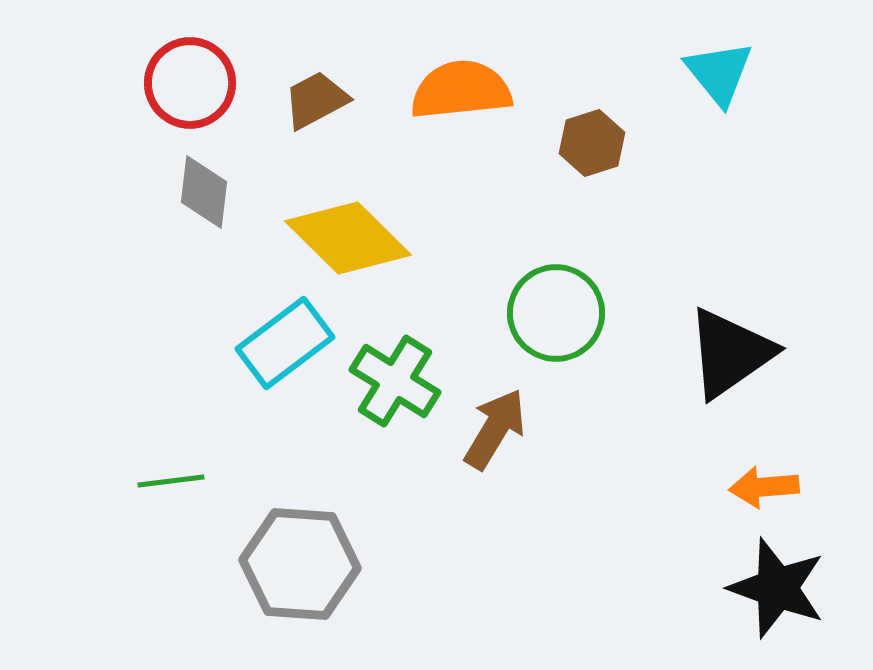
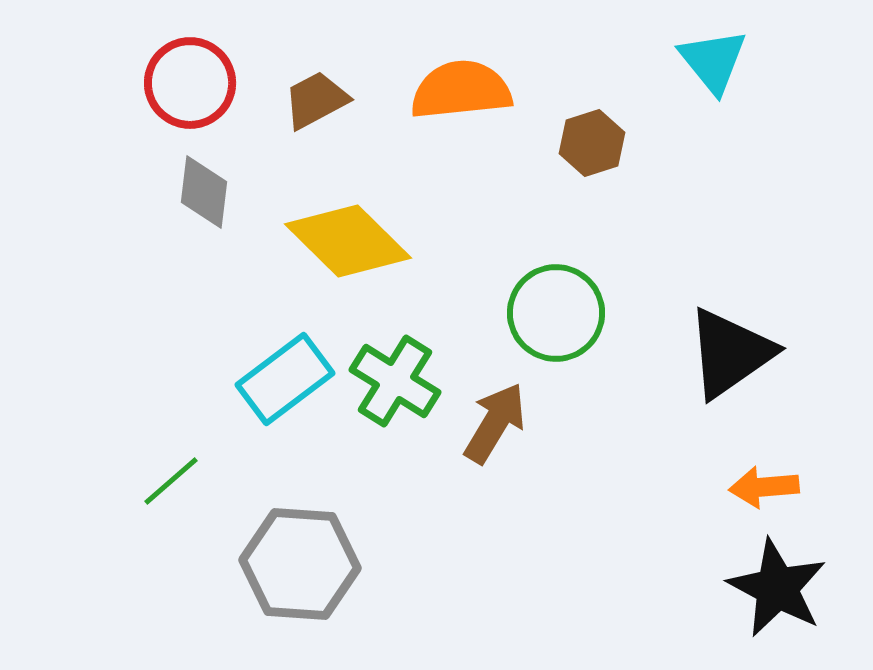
cyan triangle: moved 6 px left, 12 px up
yellow diamond: moved 3 px down
cyan rectangle: moved 36 px down
brown arrow: moved 6 px up
green line: rotated 34 degrees counterclockwise
black star: rotated 8 degrees clockwise
